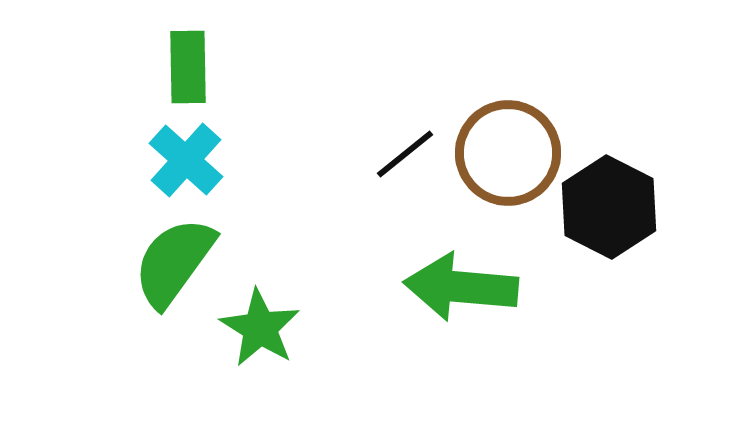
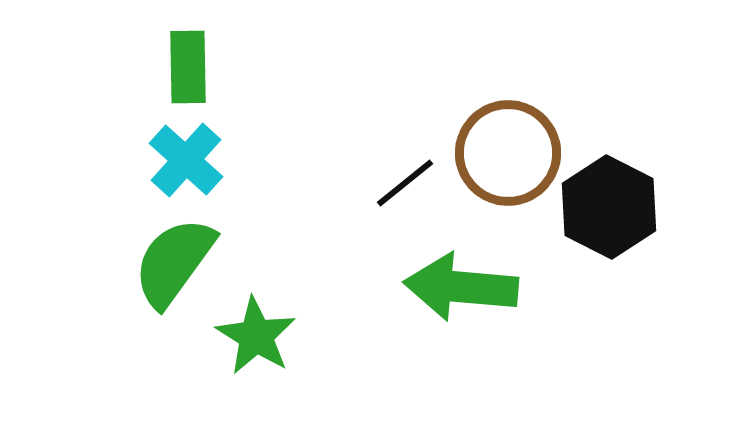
black line: moved 29 px down
green star: moved 4 px left, 8 px down
